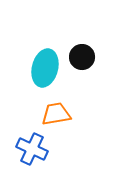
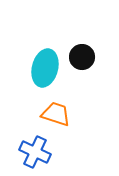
orange trapezoid: rotated 28 degrees clockwise
blue cross: moved 3 px right, 3 px down
